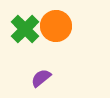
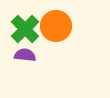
purple semicircle: moved 16 px left, 23 px up; rotated 45 degrees clockwise
